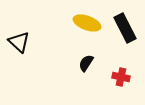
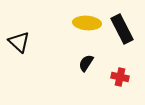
yellow ellipse: rotated 16 degrees counterclockwise
black rectangle: moved 3 px left, 1 px down
red cross: moved 1 px left
